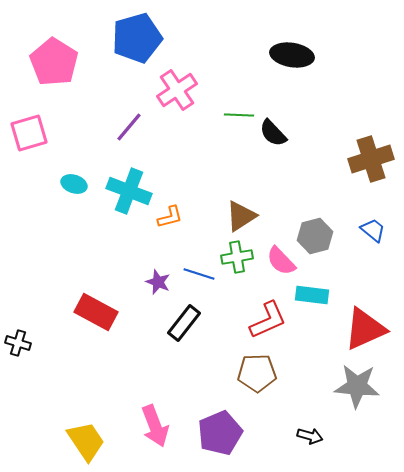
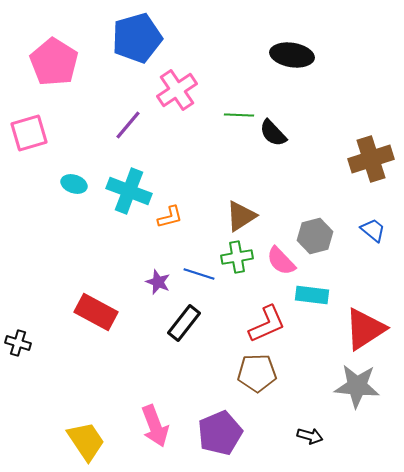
purple line: moved 1 px left, 2 px up
red L-shape: moved 1 px left, 4 px down
red triangle: rotated 9 degrees counterclockwise
